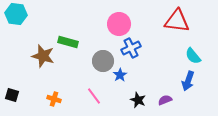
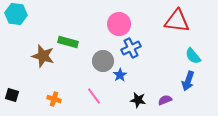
black star: rotated 14 degrees counterclockwise
